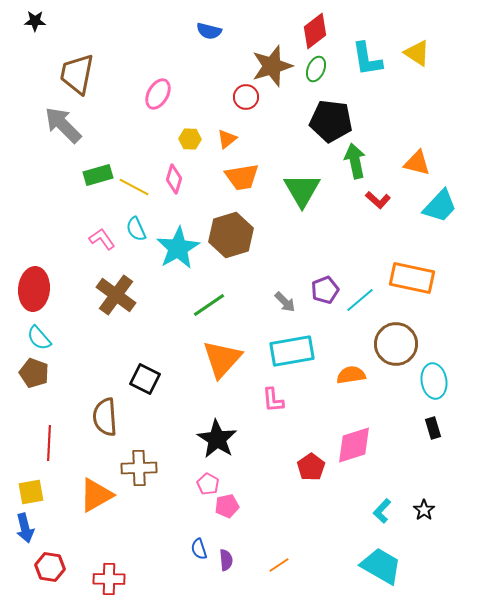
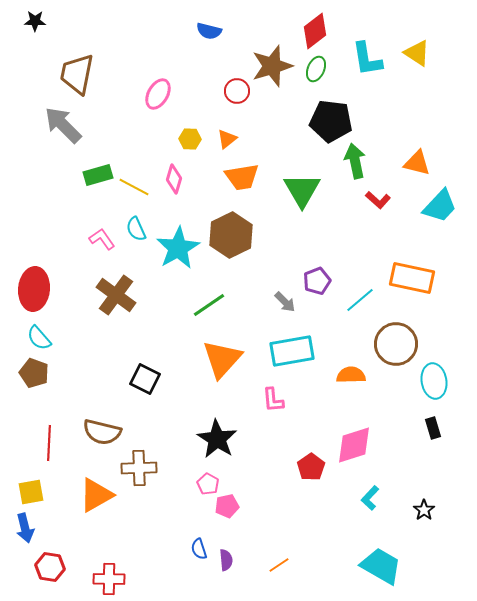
red circle at (246, 97): moved 9 px left, 6 px up
brown hexagon at (231, 235): rotated 9 degrees counterclockwise
purple pentagon at (325, 290): moved 8 px left, 9 px up
orange semicircle at (351, 375): rotated 8 degrees clockwise
brown semicircle at (105, 417): moved 3 px left, 15 px down; rotated 72 degrees counterclockwise
cyan L-shape at (382, 511): moved 12 px left, 13 px up
